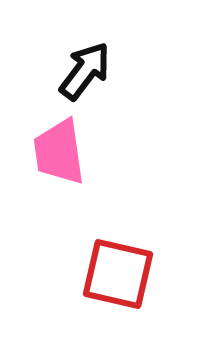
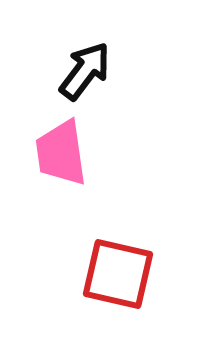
pink trapezoid: moved 2 px right, 1 px down
